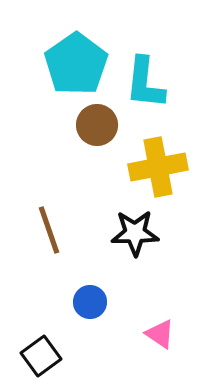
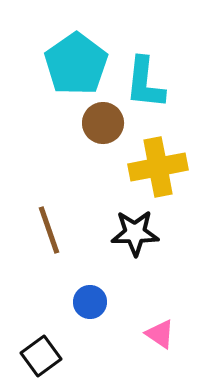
brown circle: moved 6 px right, 2 px up
